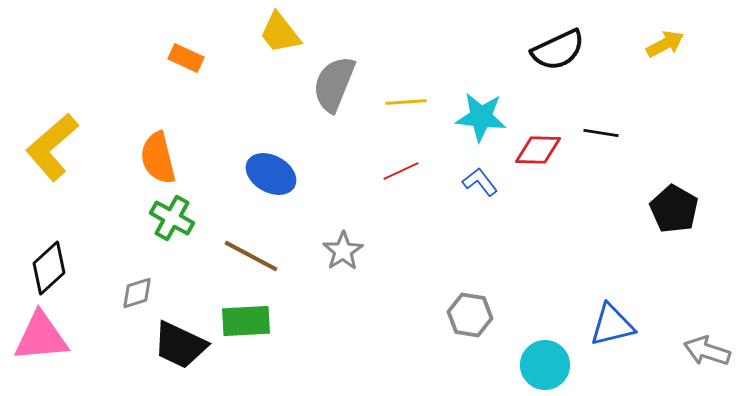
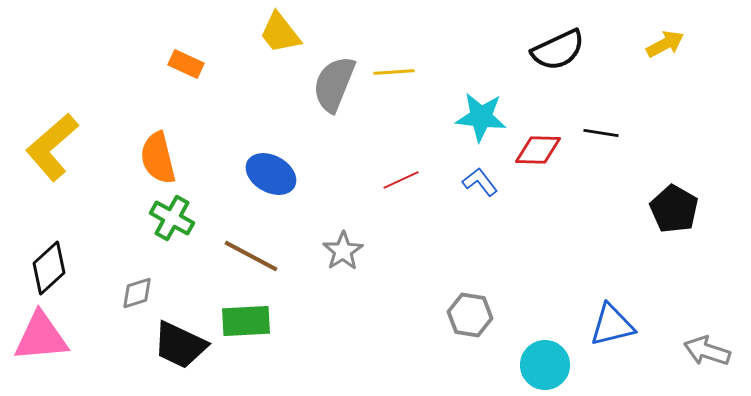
orange rectangle: moved 6 px down
yellow line: moved 12 px left, 30 px up
red line: moved 9 px down
